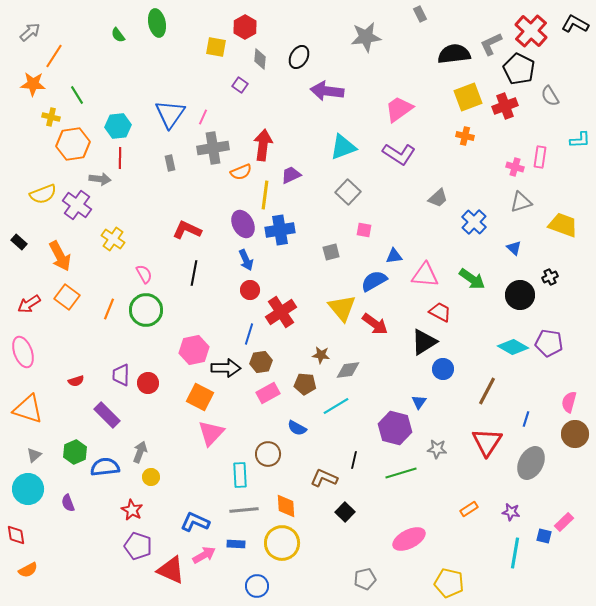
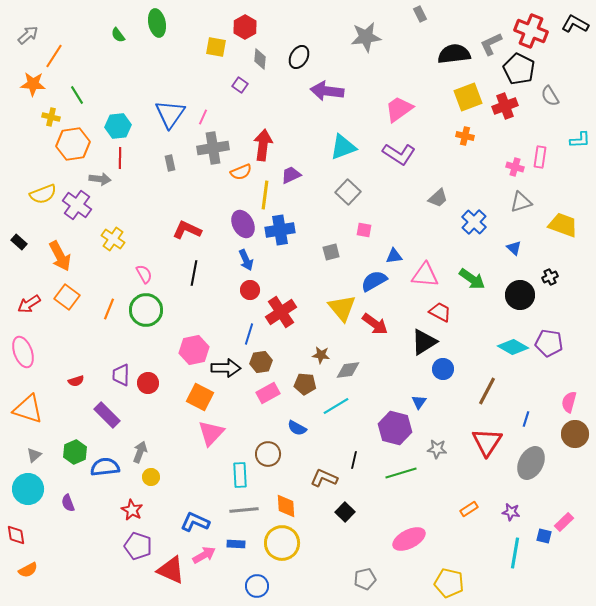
red cross at (531, 31): rotated 20 degrees counterclockwise
gray arrow at (30, 32): moved 2 px left, 3 px down
